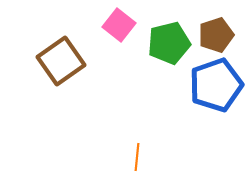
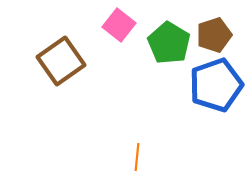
brown pentagon: moved 2 px left
green pentagon: rotated 27 degrees counterclockwise
